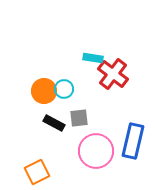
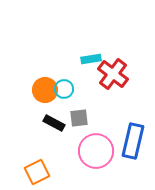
cyan rectangle: moved 2 px left, 1 px down; rotated 18 degrees counterclockwise
orange circle: moved 1 px right, 1 px up
